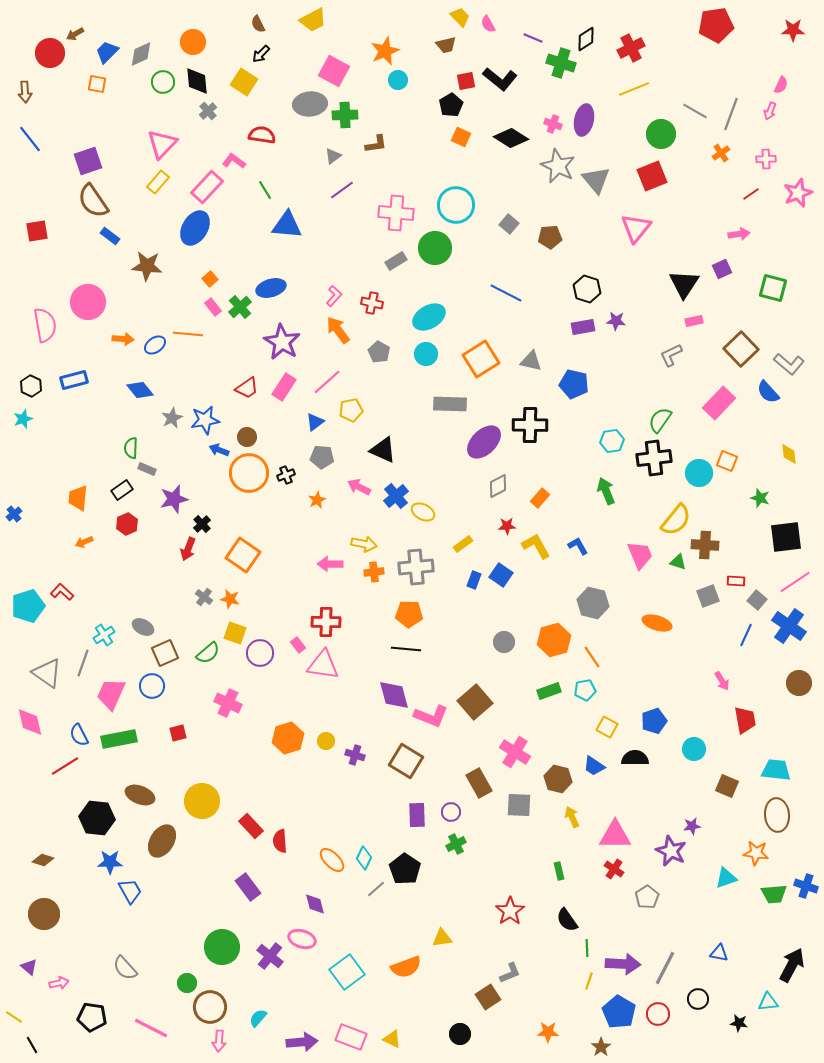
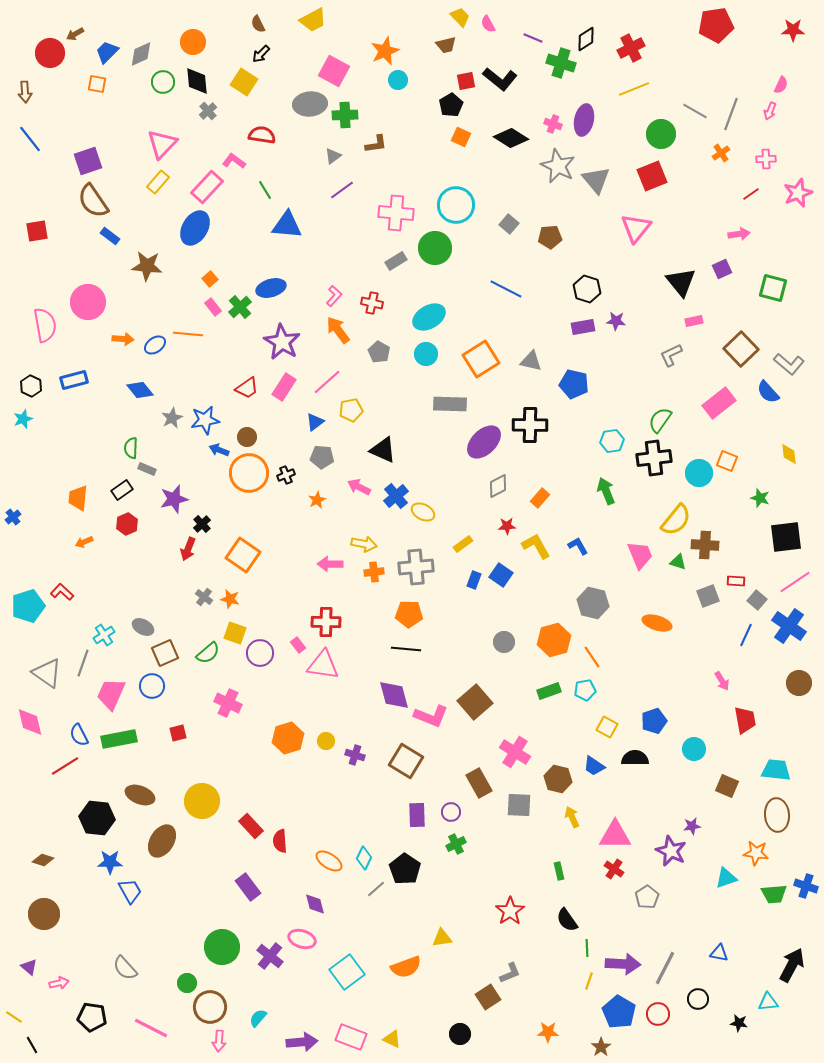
black triangle at (684, 284): moved 3 px left, 2 px up; rotated 12 degrees counterclockwise
blue line at (506, 293): moved 4 px up
pink rectangle at (719, 403): rotated 8 degrees clockwise
blue cross at (14, 514): moved 1 px left, 3 px down
orange ellipse at (332, 860): moved 3 px left, 1 px down; rotated 12 degrees counterclockwise
